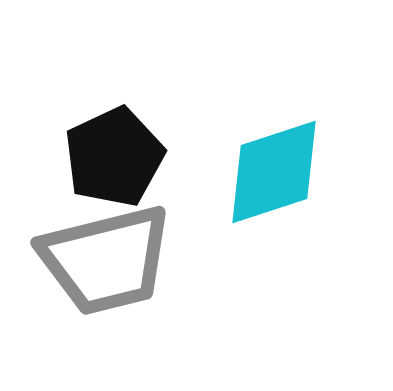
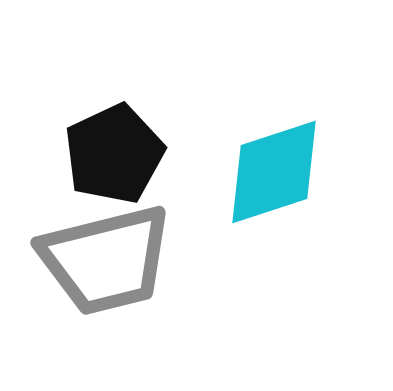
black pentagon: moved 3 px up
